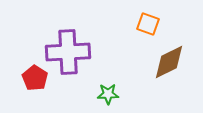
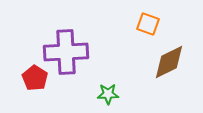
purple cross: moved 2 px left
